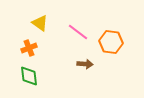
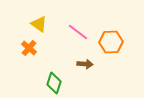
yellow triangle: moved 1 px left, 1 px down
orange hexagon: rotated 10 degrees counterclockwise
orange cross: rotated 28 degrees counterclockwise
green diamond: moved 25 px right, 7 px down; rotated 25 degrees clockwise
